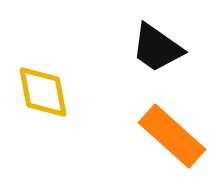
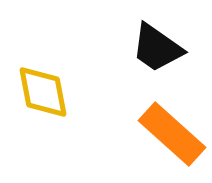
orange rectangle: moved 2 px up
